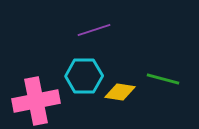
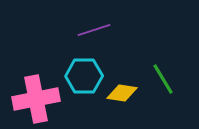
green line: rotated 44 degrees clockwise
yellow diamond: moved 2 px right, 1 px down
pink cross: moved 2 px up
